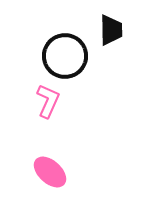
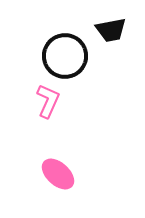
black trapezoid: rotated 80 degrees clockwise
pink ellipse: moved 8 px right, 2 px down
